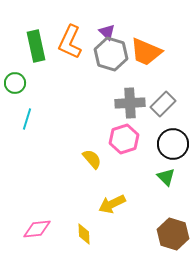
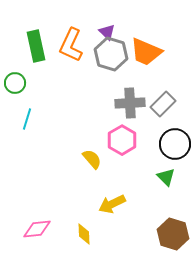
orange L-shape: moved 1 px right, 3 px down
pink hexagon: moved 2 px left, 1 px down; rotated 12 degrees counterclockwise
black circle: moved 2 px right
